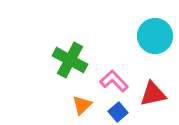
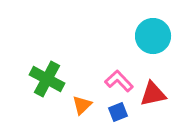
cyan circle: moved 2 px left
green cross: moved 23 px left, 19 px down
pink L-shape: moved 5 px right
blue square: rotated 18 degrees clockwise
